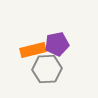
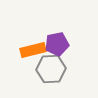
gray hexagon: moved 4 px right
